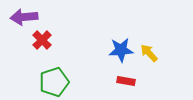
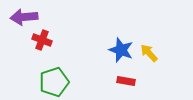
red cross: rotated 24 degrees counterclockwise
blue star: rotated 25 degrees clockwise
